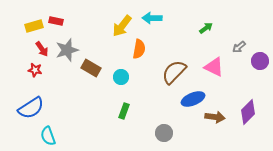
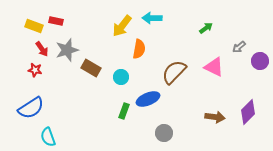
yellow rectangle: rotated 36 degrees clockwise
blue ellipse: moved 45 px left
cyan semicircle: moved 1 px down
